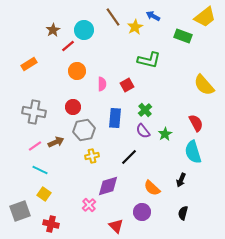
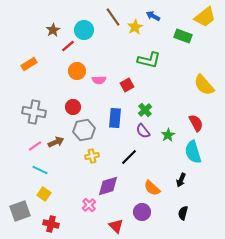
pink semicircle: moved 3 px left, 4 px up; rotated 88 degrees clockwise
green star: moved 3 px right, 1 px down
